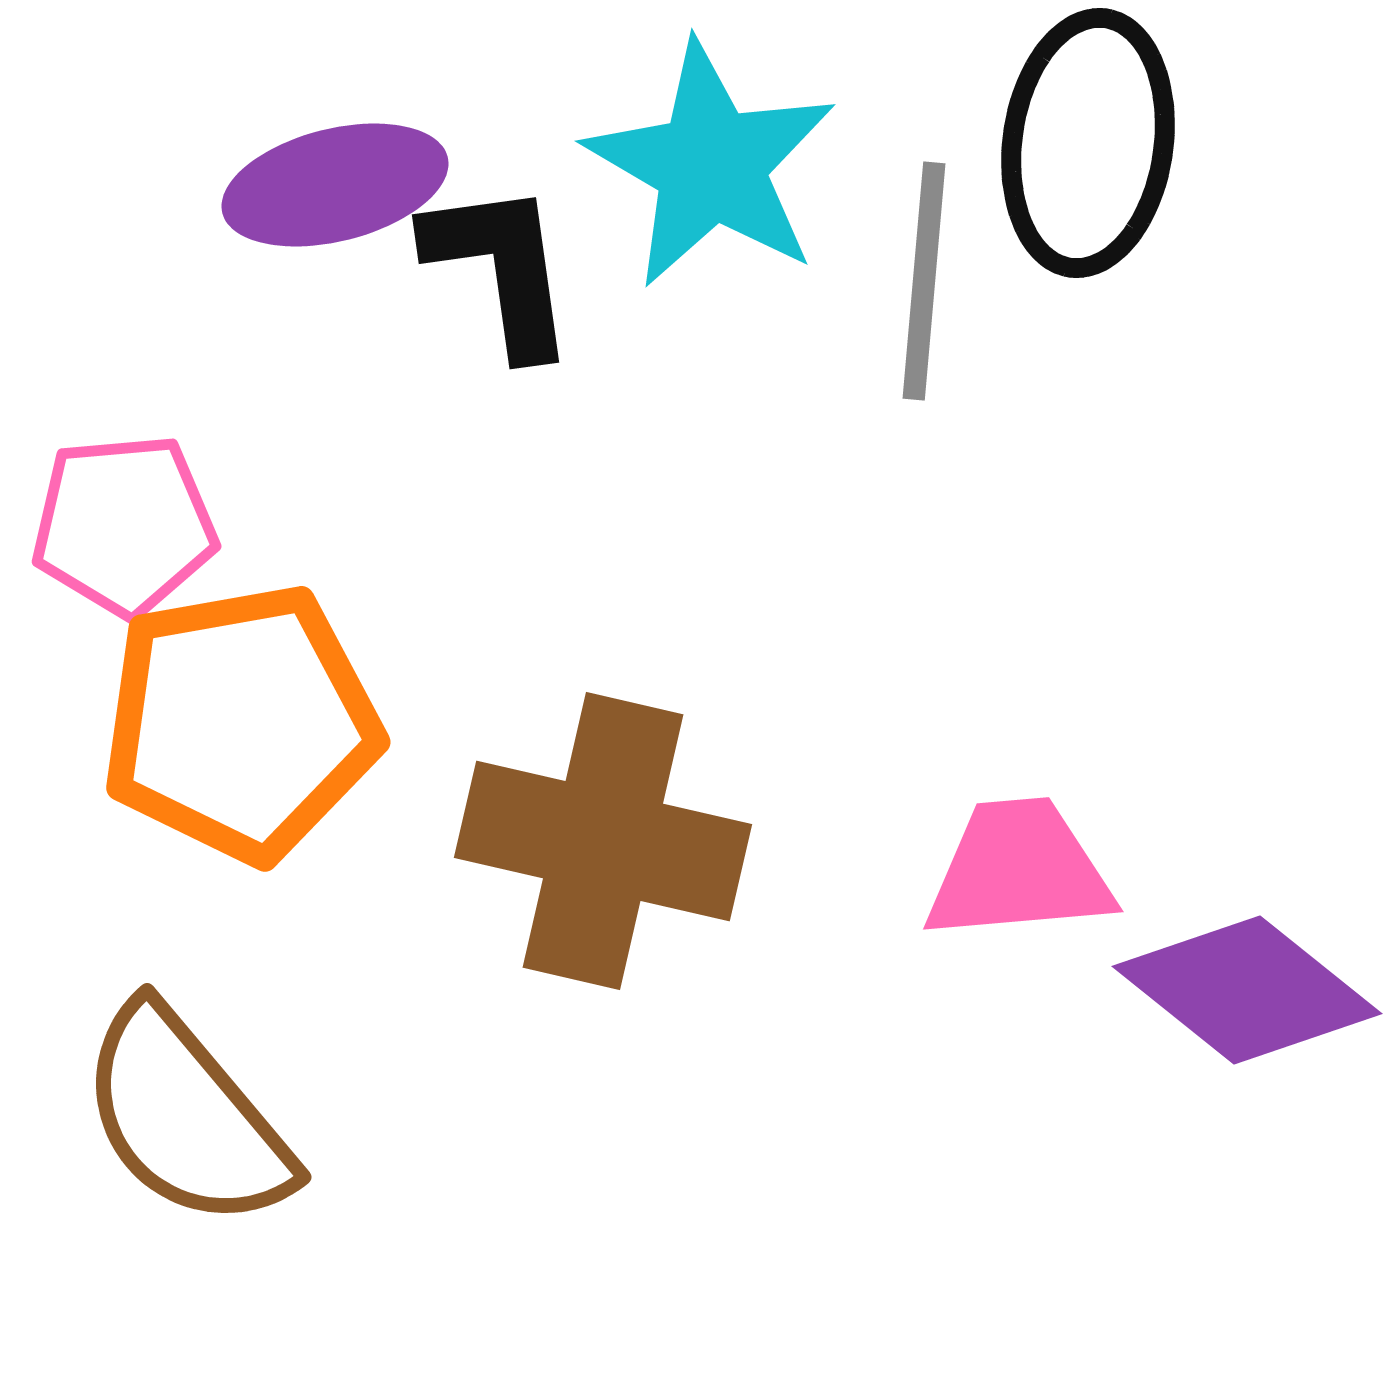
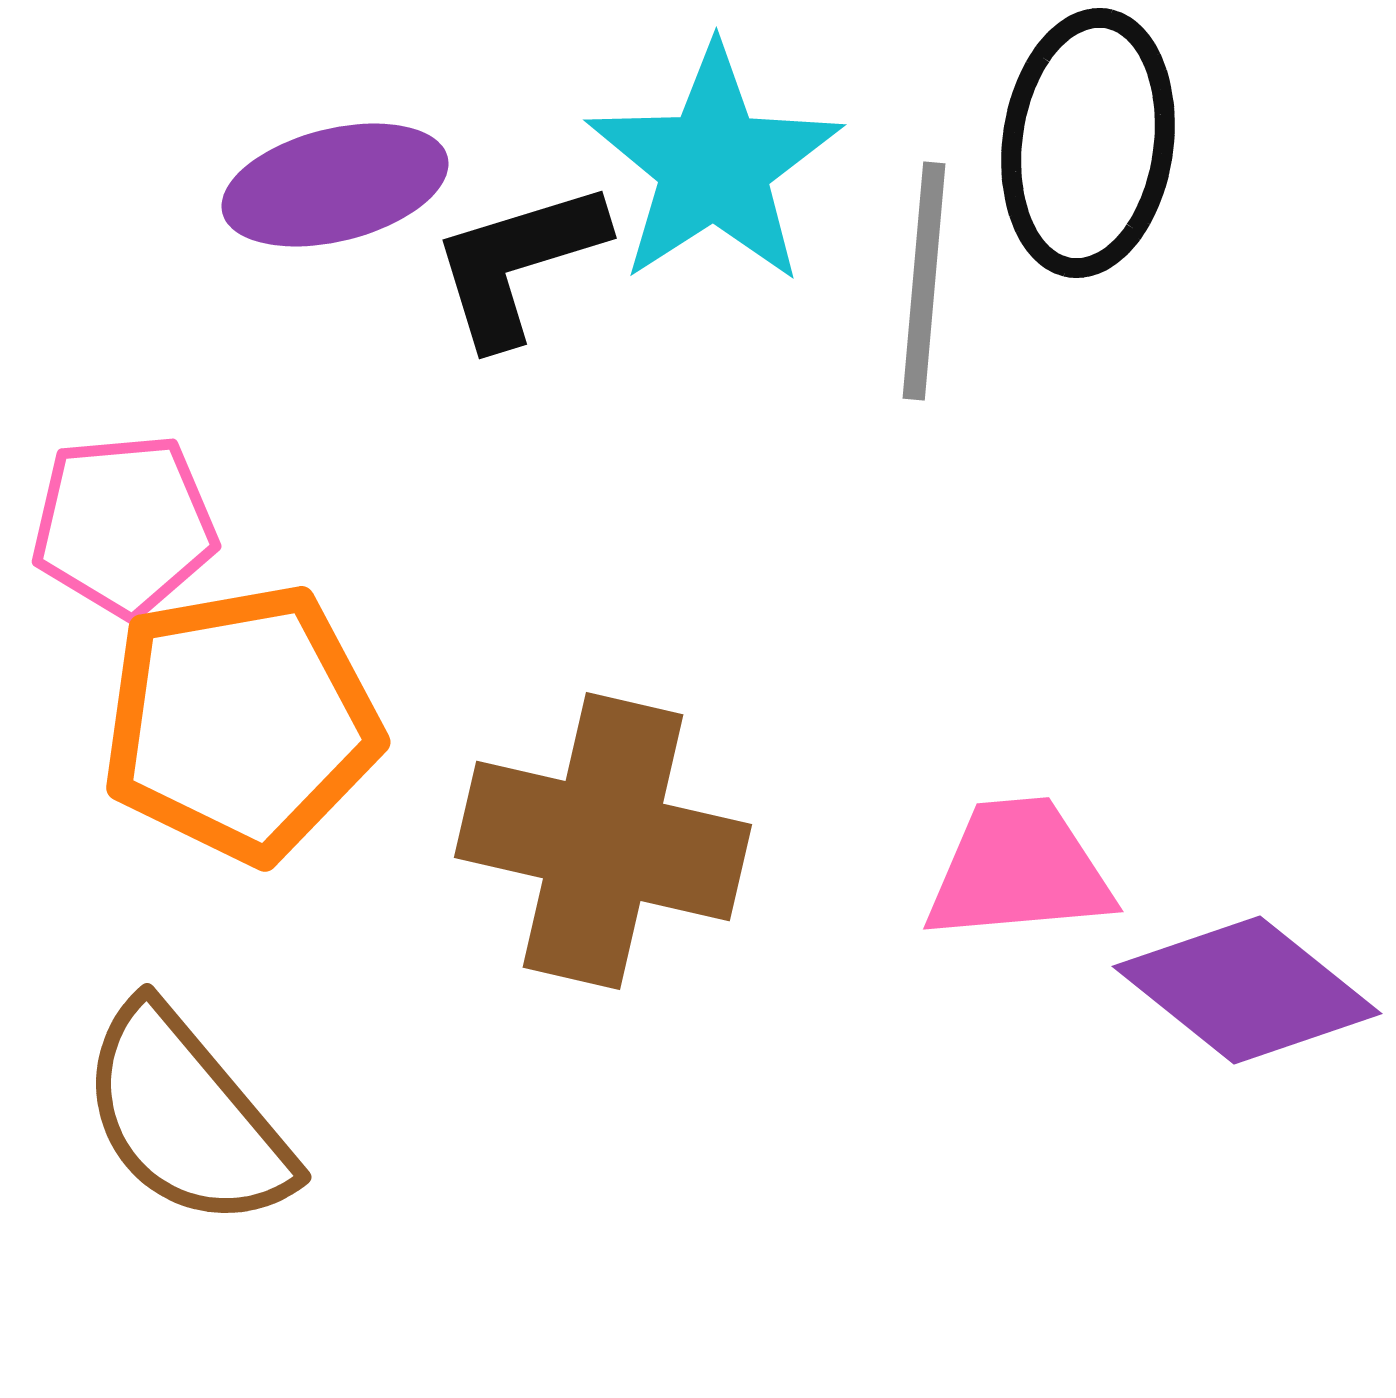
cyan star: moved 3 px right; rotated 9 degrees clockwise
black L-shape: moved 17 px right, 5 px up; rotated 99 degrees counterclockwise
